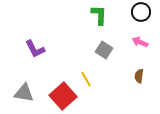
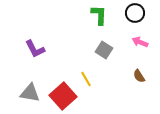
black circle: moved 6 px left, 1 px down
brown semicircle: rotated 40 degrees counterclockwise
gray triangle: moved 6 px right
